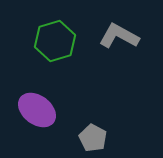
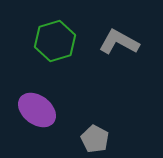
gray L-shape: moved 6 px down
gray pentagon: moved 2 px right, 1 px down
